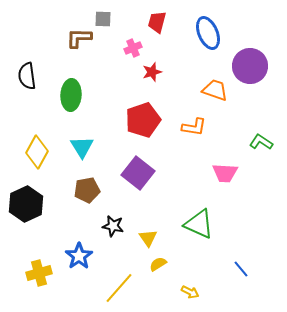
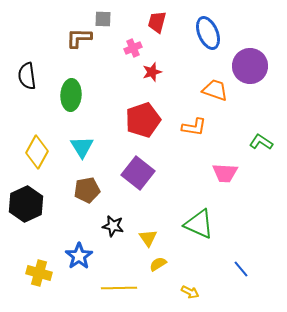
yellow cross: rotated 30 degrees clockwise
yellow line: rotated 48 degrees clockwise
